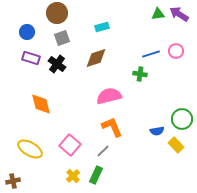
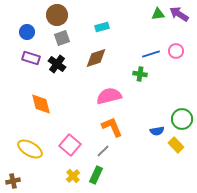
brown circle: moved 2 px down
